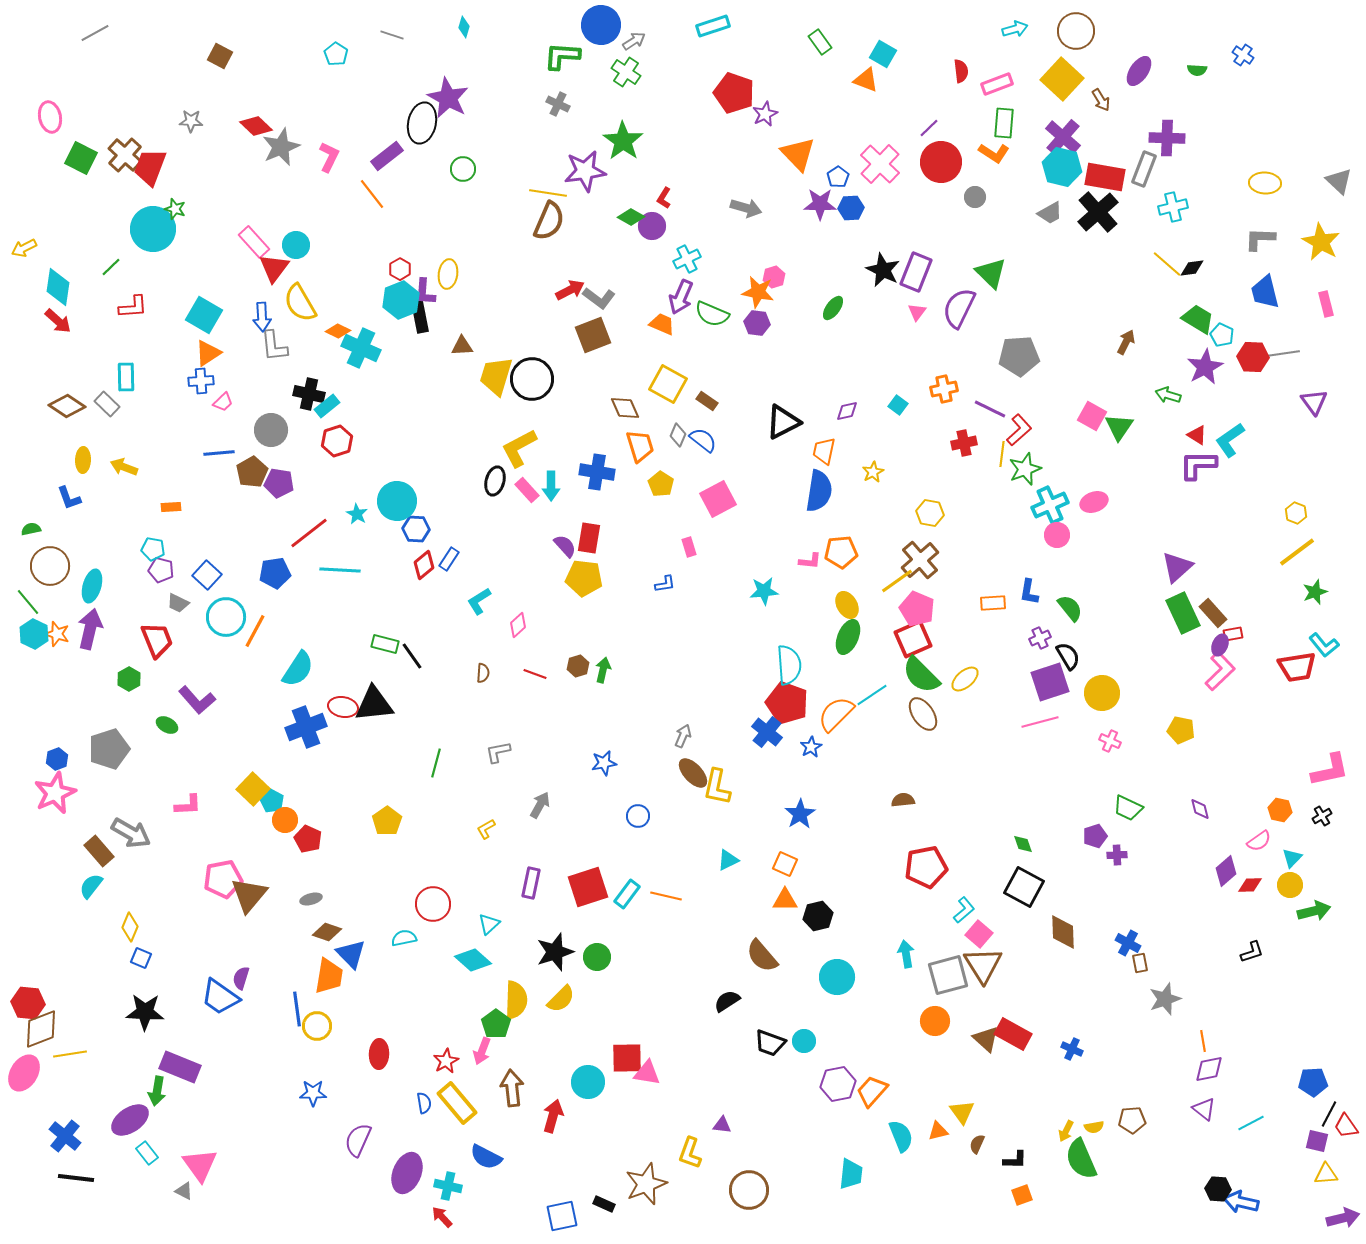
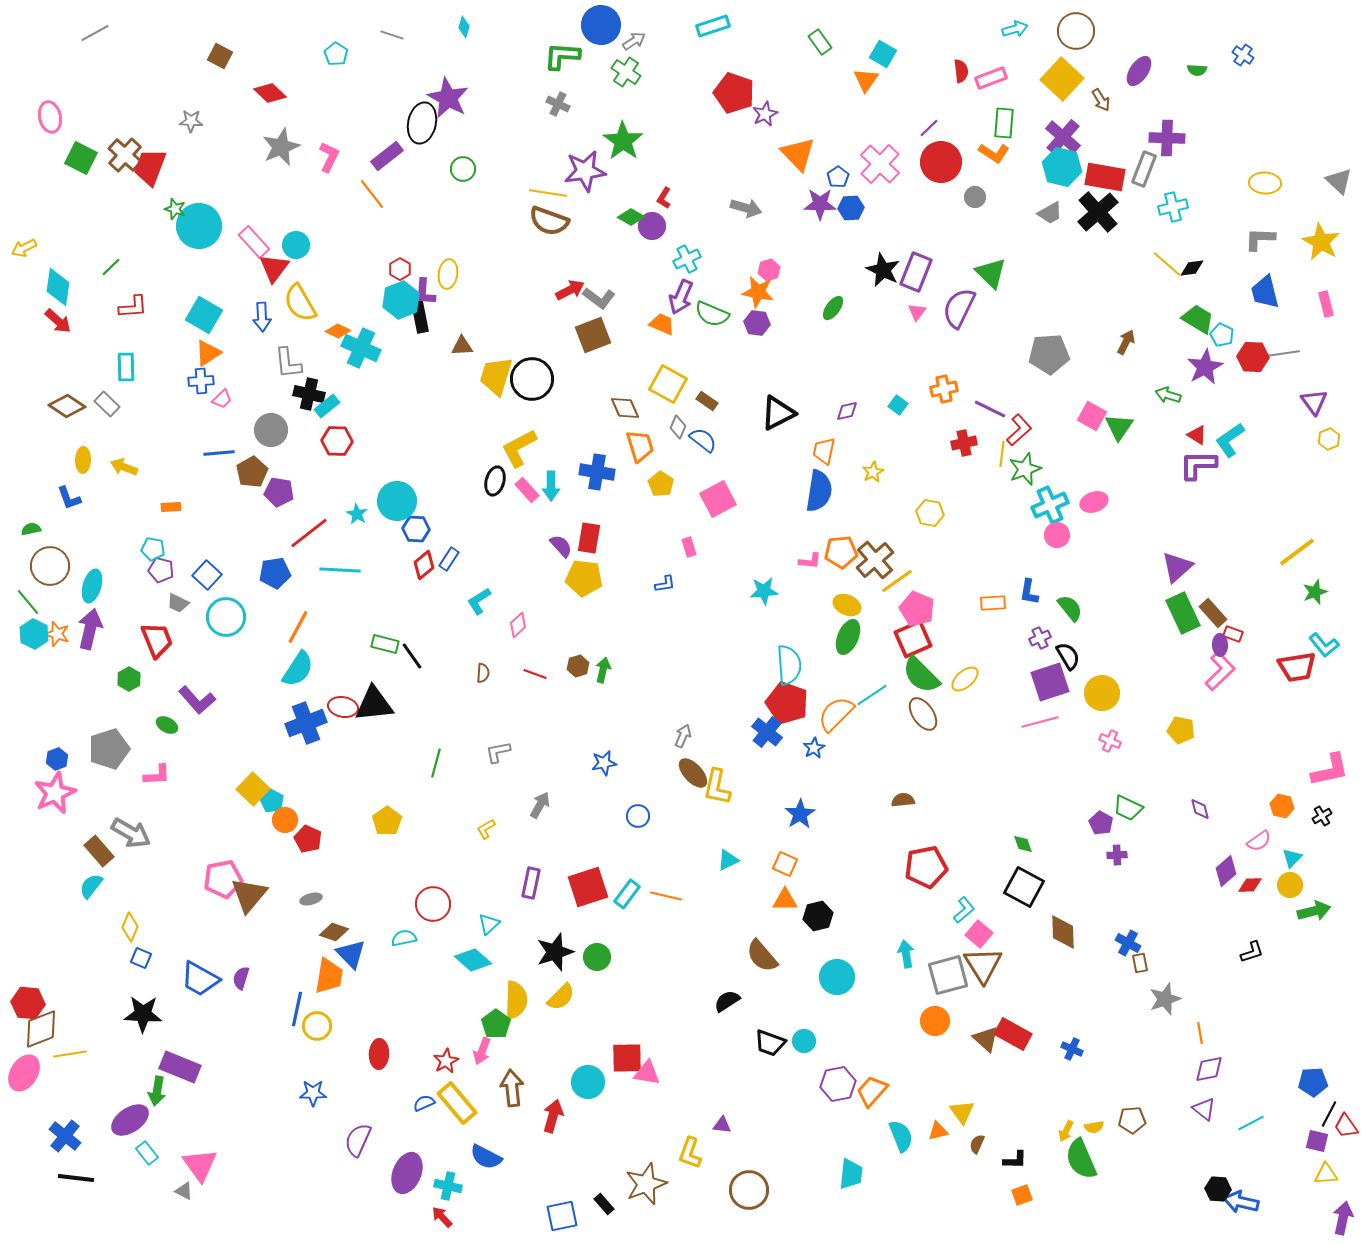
orange triangle at (866, 80): rotated 44 degrees clockwise
pink rectangle at (997, 84): moved 6 px left, 6 px up
red diamond at (256, 126): moved 14 px right, 33 px up
brown semicircle at (549, 221): rotated 87 degrees clockwise
cyan circle at (153, 229): moved 46 px right, 3 px up
pink hexagon at (774, 277): moved 5 px left, 7 px up
gray L-shape at (274, 346): moved 14 px right, 17 px down
gray pentagon at (1019, 356): moved 30 px right, 2 px up
cyan rectangle at (126, 377): moved 10 px up
pink trapezoid at (223, 402): moved 1 px left, 3 px up
black triangle at (783, 422): moved 5 px left, 9 px up
gray diamond at (678, 435): moved 8 px up
red hexagon at (337, 441): rotated 20 degrees clockwise
purple pentagon at (279, 483): moved 9 px down
yellow hexagon at (1296, 513): moved 33 px right, 74 px up; rotated 15 degrees clockwise
purple semicircle at (565, 546): moved 4 px left
brown cross at (920, 560): moved 45 px left
yellow ellipse at (847, 605): rotated 36 degrees counterclockwise
orange line at (255, 631): moved 43 px right, 4 px up
red rectangle at (1233, 634): rotated 30 degrees clockwise
purple ellipse at (1220, 645): rotated 25 degrees counterclockwise
blue cross at (306, 727): moved 4 px up
blue star at (811, 747): moved 3 px right, 1 px down
pink L-shape at (188, 805): moved 31 px left, 30 px up
orange hexagon at (1280, 810): moved 2 px right, 4 px up
purple pentagon at (1095, 836): moved 6 px right, 13 px up; rotated 25 degrees counterclockwise
brown diamond at (327, 932): moved 7 px right
blue trapezoid at (220, 997): moved 20 px left, 18 px up; rotated 6 degrees counterclockwise
yellow semicircle at (561, 999): moved 2 px up
blue line at (297, 1009): rotated 20 degrees clockwise
black star at (145, 1012): moved 2 px left, 2 px down
orange line at (1203, 1041): moved 3 px left, 8 px up
blue semicircle at (424, 1103): rotated 105 degrees counterclockwise
black rectangle at (604, 1204): rotated 25 degrees clockwise
purple arrow at (1343, 1218): rotated 64 degrees counterclockwise
